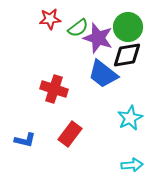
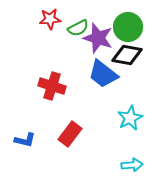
green semicircle: rotated 10 degrees clockwise
black diamond: rotated 20 degrees clockwise
red cross: moved 2 px left, 3 px up
